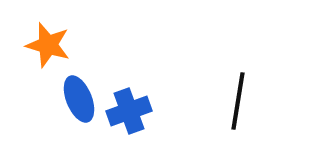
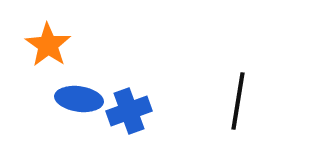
orange star: rotated 18 degrees clockwise
blue ellipse: rotated 60 degrees counterclockwise
